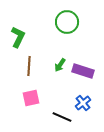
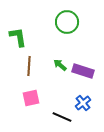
green L-shape: rotated 35 degrees counterclockwise
green arrow: rotated 96 degrees clockwise
